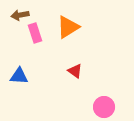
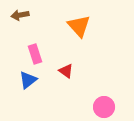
orange triangle: moved 11 px right, 1 px up; rotated 40 degrees counterclockwise
pink rectangle: moved 21 px down
red triangle: moved 9 px left
blue triangle: moved 9 px right, 4 px down; rotated 42 degrees counterclockwise
